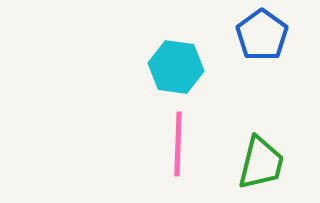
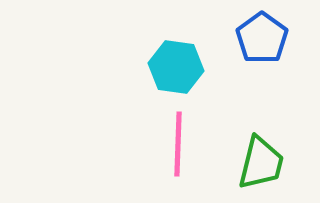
blue pentagon: moved 3 px down
